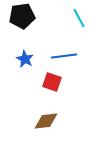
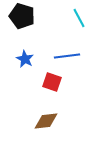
black pentagon: rotated 25 degrees clockwise
blue line: moved 3 px right
